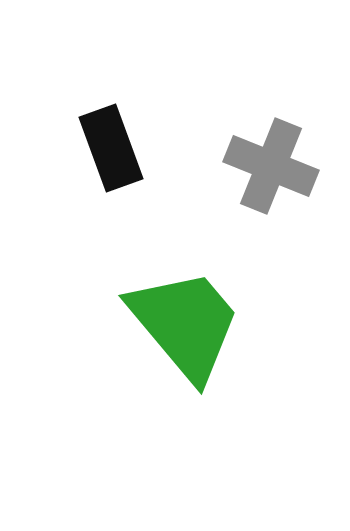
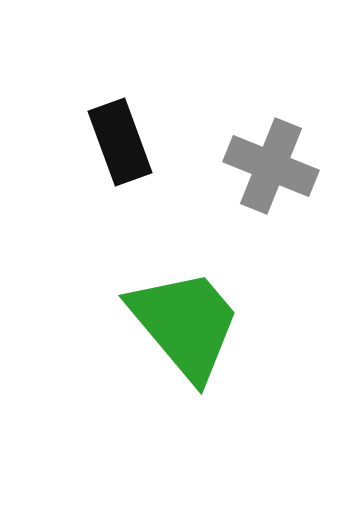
black rectangle: moved 9 px right, 6 px up
